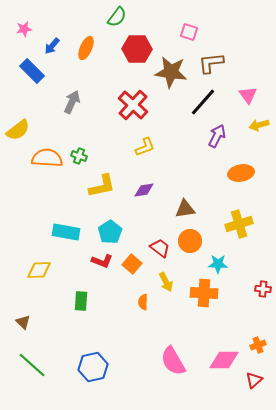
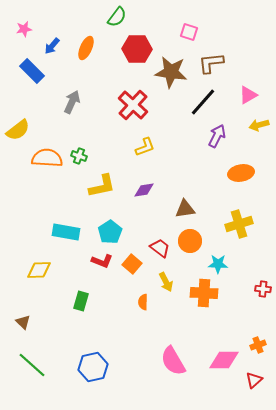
pink triangle at (248, 95): rotated 36 degrees clockwise
green rectangle at (81, 301): rotated 12 degrees clockwise
